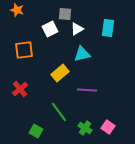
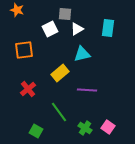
red cross: moved 8 px right
